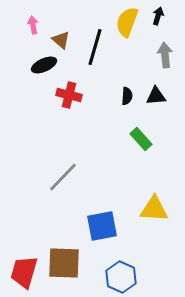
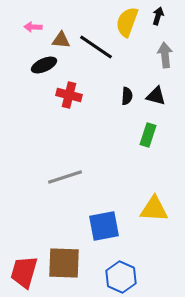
pink arrow: moved 2 px down; rotated 78 degrees counterclockwise
brown triangle: rotated 36 degrees counterclockwise
black line: moved 1 px right; rotated 72 degrees counterclockwise
black triangle: rotated 20 degrees clockwise
green rectangle: moved 7 px right, 4 px up; rotated 60 degrees clockwise
gray line: moved 2 px right; rotated 28 degrees clockwise
blue square: moved 2 px right
